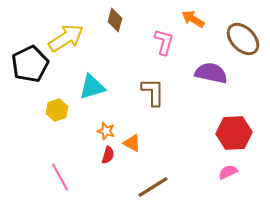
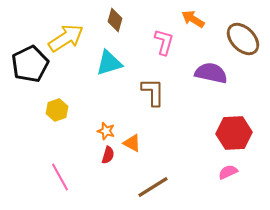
cyan triangle: moved 17 px right, 24 px up
